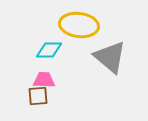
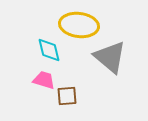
cyan diamond: rotated 76 degrees clockwise
pink trapezoid: rotated 15 degrees clockwise
brown square: moved 29 px right
